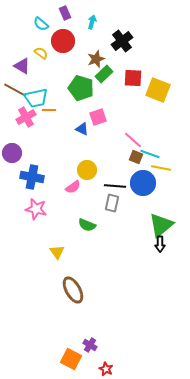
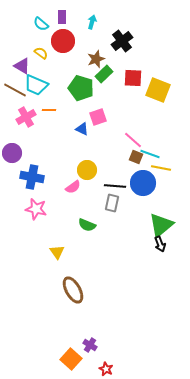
purple rectangle: moved 3 px left, 4 px down; rotated 24 degrees clockwise
cyan trapezoid: moved 13 px up; rotated 35 degrees clockwise
black arrow: rotated 21 degrees counterclockwise
orange square: rotated 15 degrees clockwise
